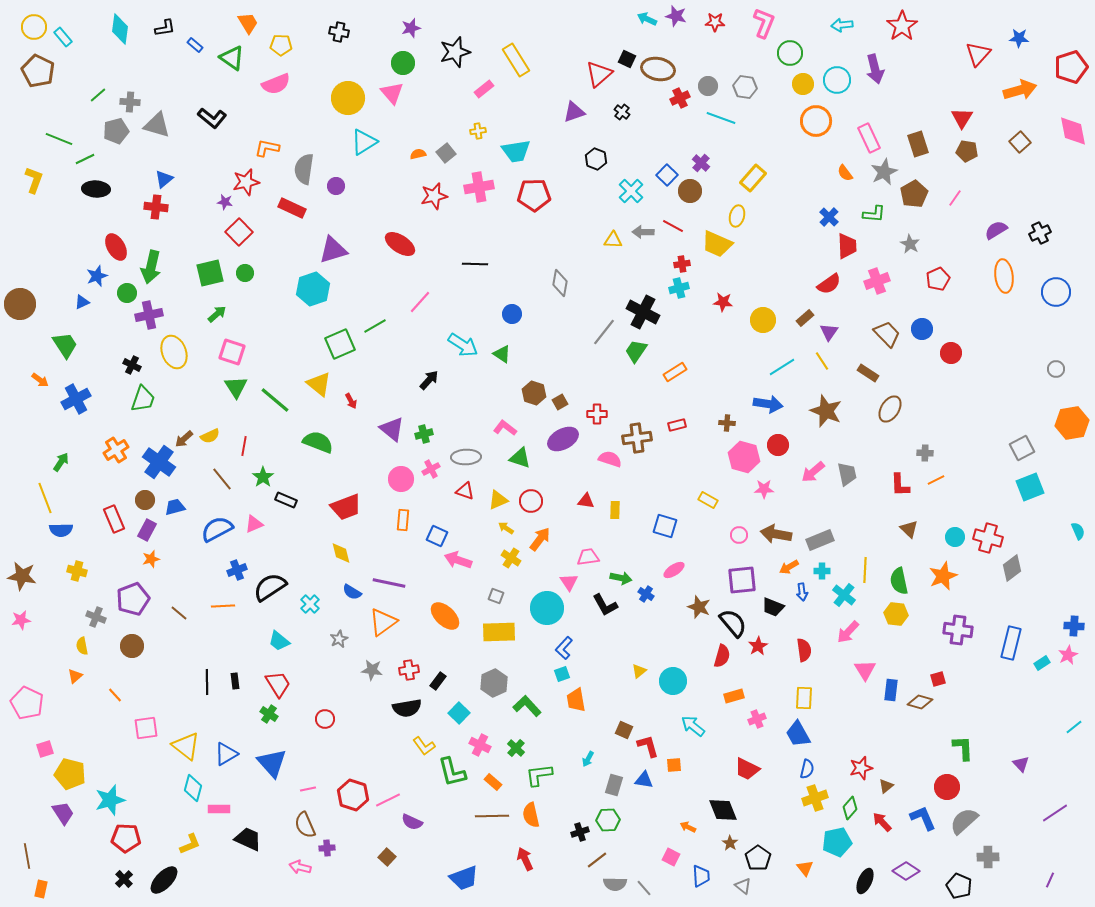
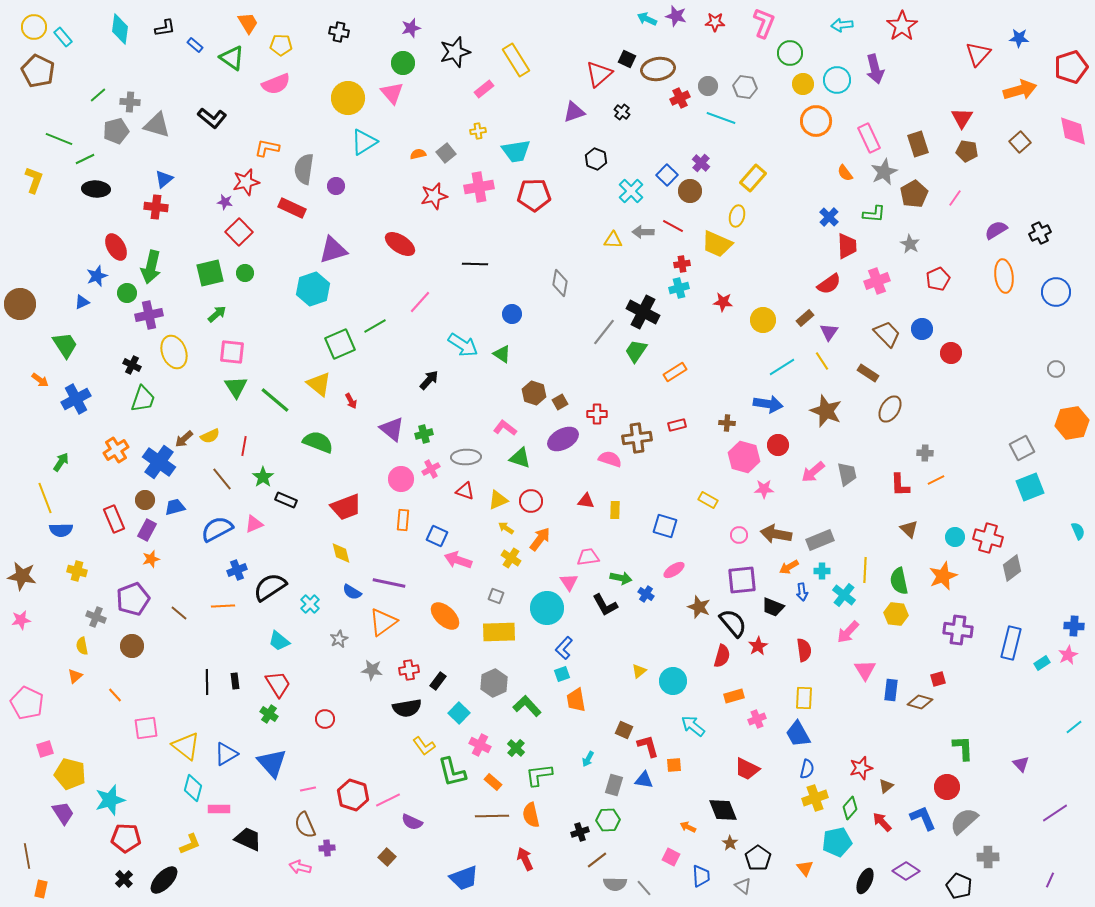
brown ellipse at (658, 69): rotated 20 degrees counterclockwise
pink square at (232, 352): rotated 12 degrees counterclockwise
